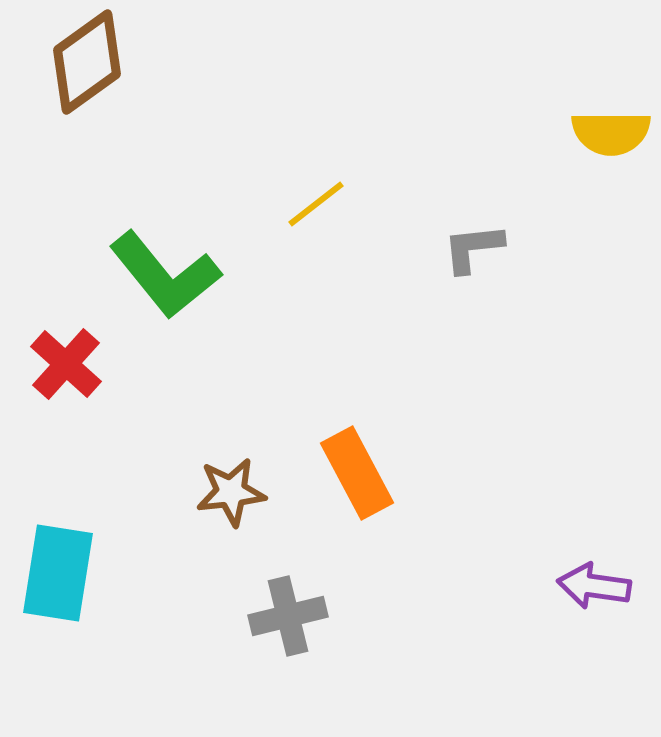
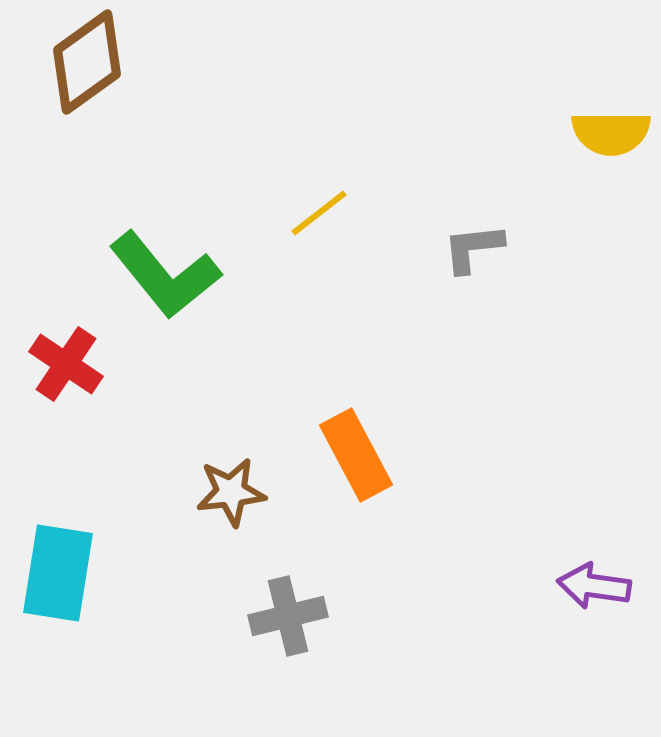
yellow line: moved 3 px right, 9 px down
red cross: rotated 8 degrees counterclockwise
orange rectangle: moved 1 px left, 18 px up
